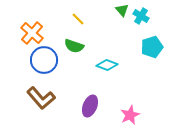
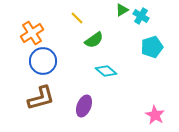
green triangle: rotated 40 degrees clockwise
yellow line: moved 1 px left, 1 px up
orange cross: rotated 15 degrees clockwise
green semicircle: moved 20 px right, 6 px up; rotated 54 degrees counterclockwise
blue circle: moved 1 px left, 1 px down
cyan diamond: moved 1 px left, 6 px down; rotated 20 degrees clockwise
brown L-shape: rotated 64 degrees counterclockwise
purple ellipse: moved 6 px left
pink star: moved 25 px right; rotated 18 degrees counterclockwise
